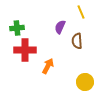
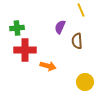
yellow line: moved 2 px up
orange arrow: rotated 77 degrees clockwise
